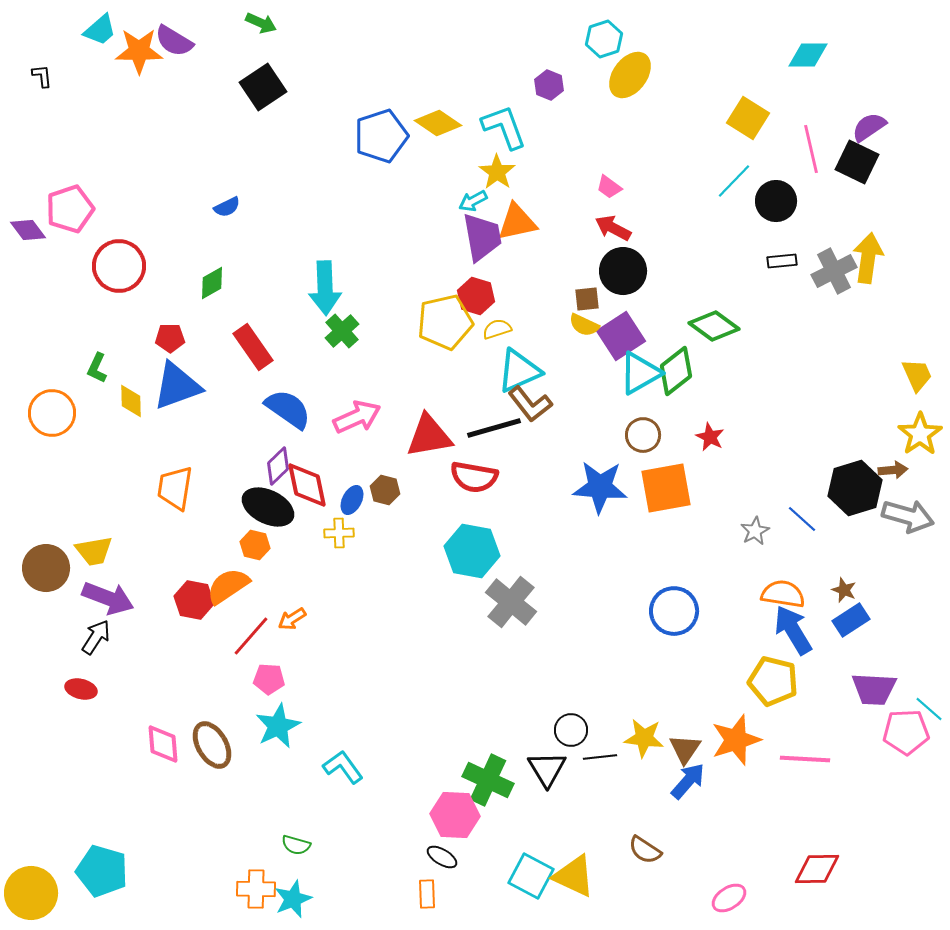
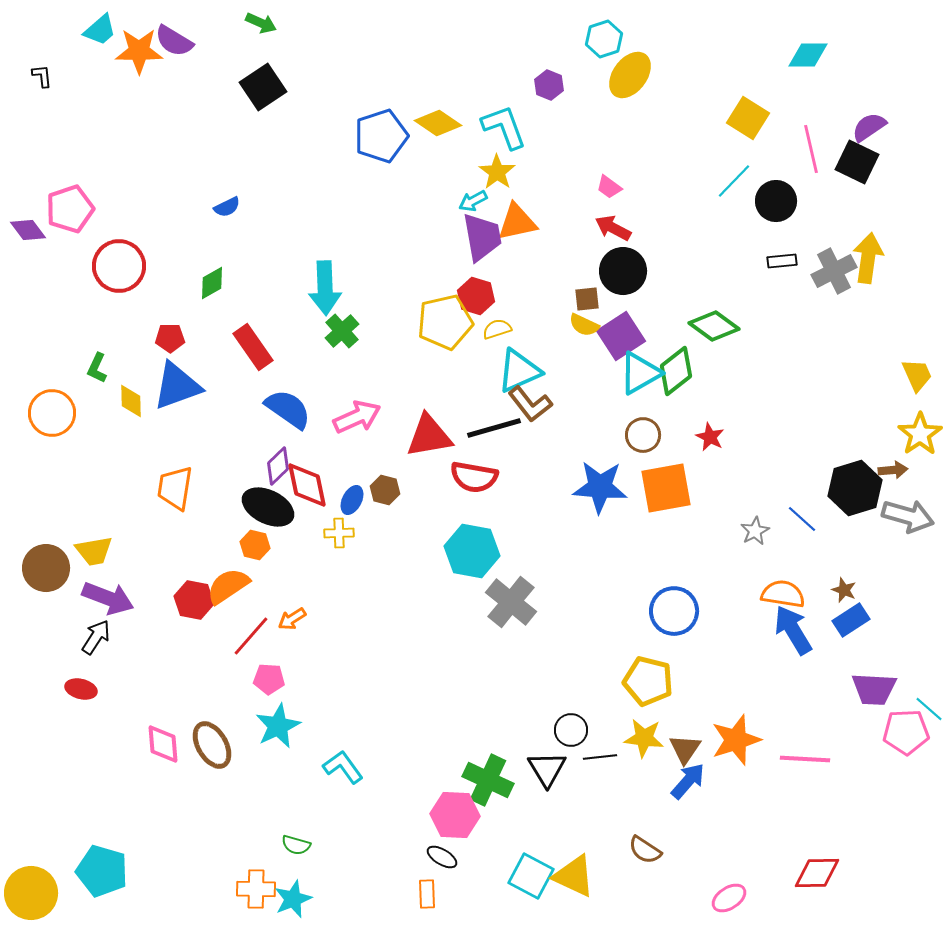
yellow pentagon at (773, 681): moved 125 px left
red diamond at (817, 869): moved 4 px down
